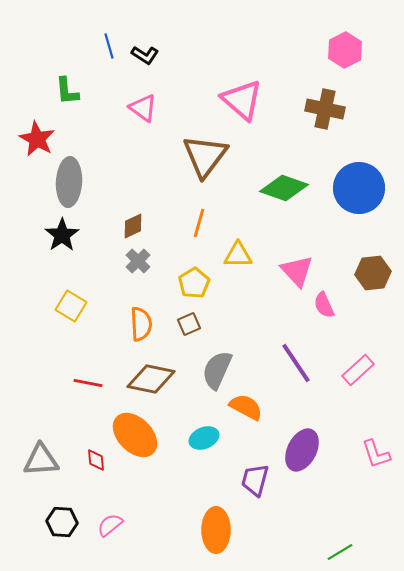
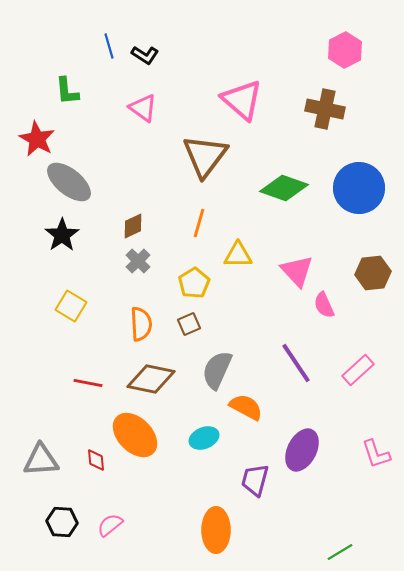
gray ellipse at (69, 182): rotated 54 degrees counterclockwise
